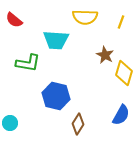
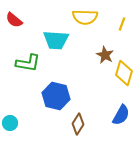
yellow line: moved 1 px right, 2 px down
